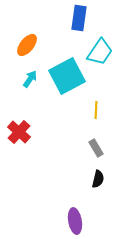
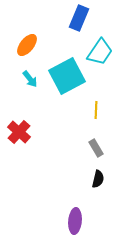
blue rectangle: rotated 15 degrees clockwise
cyan arrow: rotated 108 degrees clockwise
purple ellipse: rotated 15 degrees clockwise
